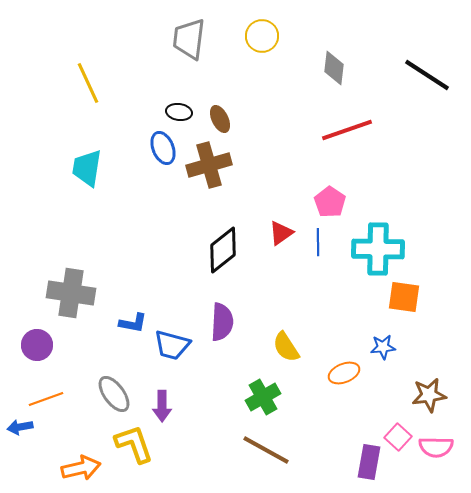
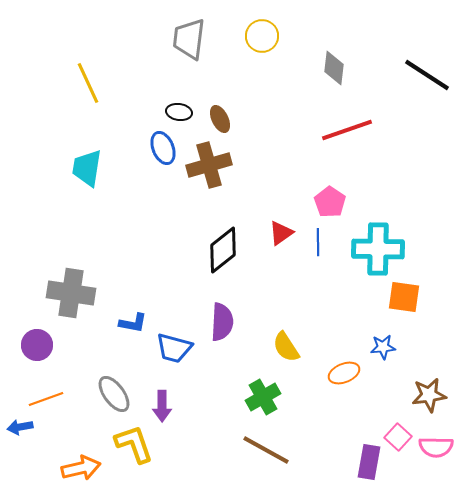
blue trapezoid: moved 2 px right, 3 px down
